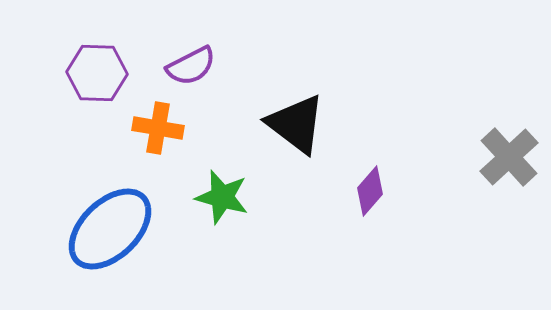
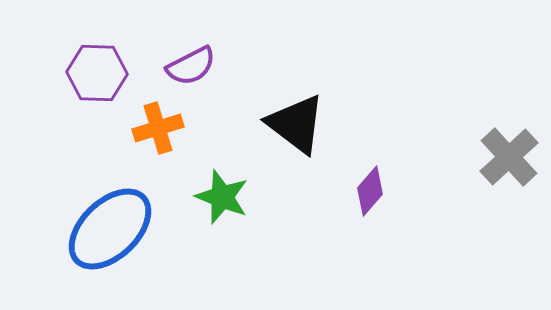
orange cross: rotated 27 degrees counterclockwise
green star: rotated 6 degrees clockwise
